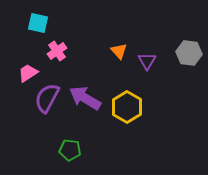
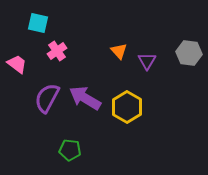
pink trapezoid: moved 11 px left, 9 px up; rotated 70 degrees clockwise
